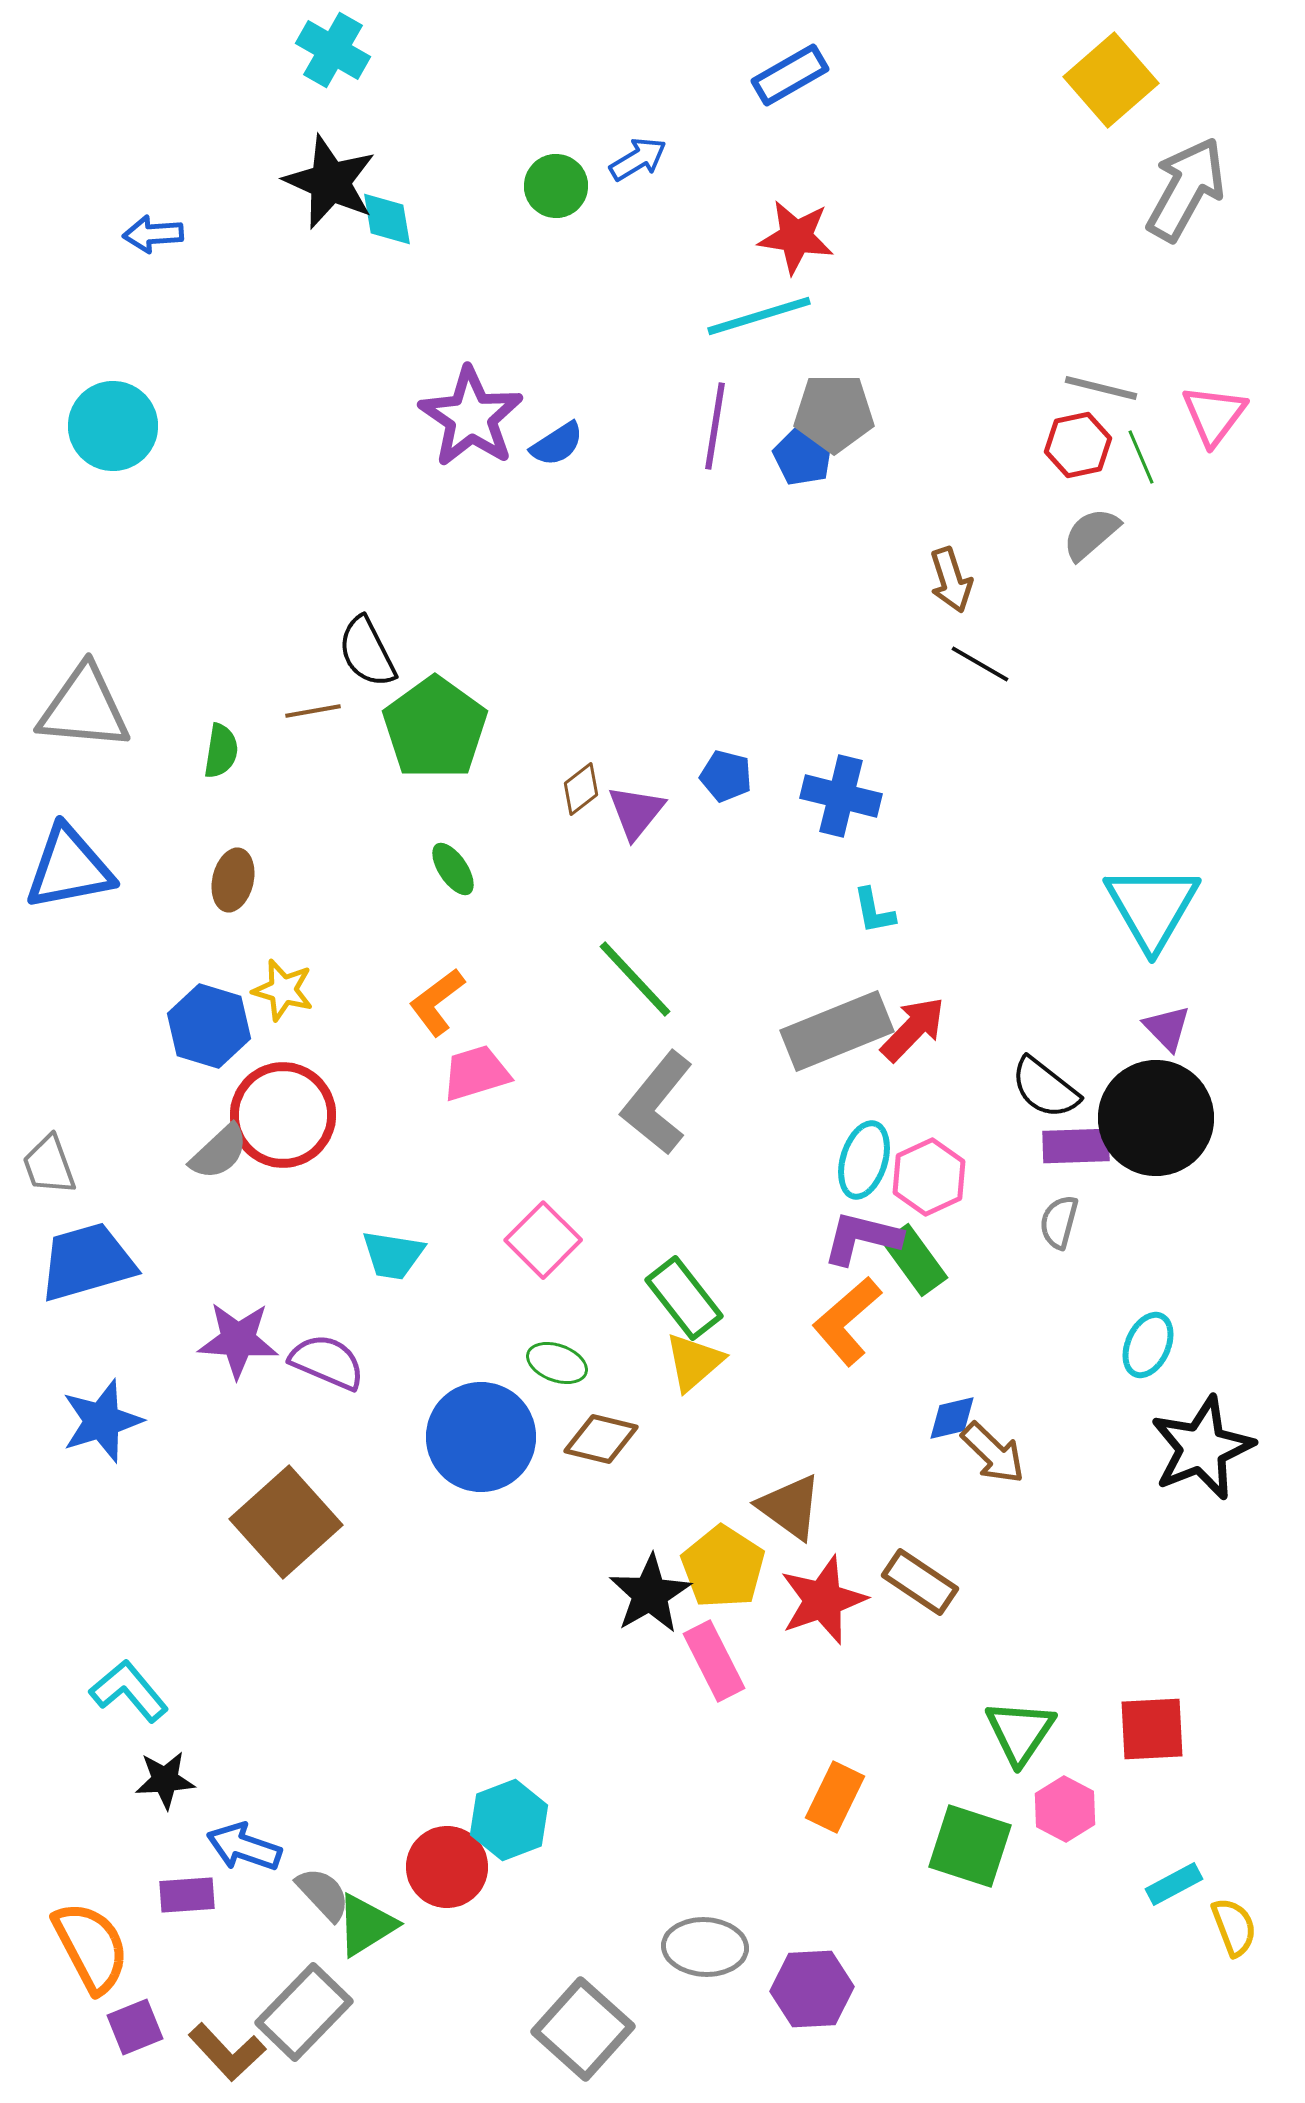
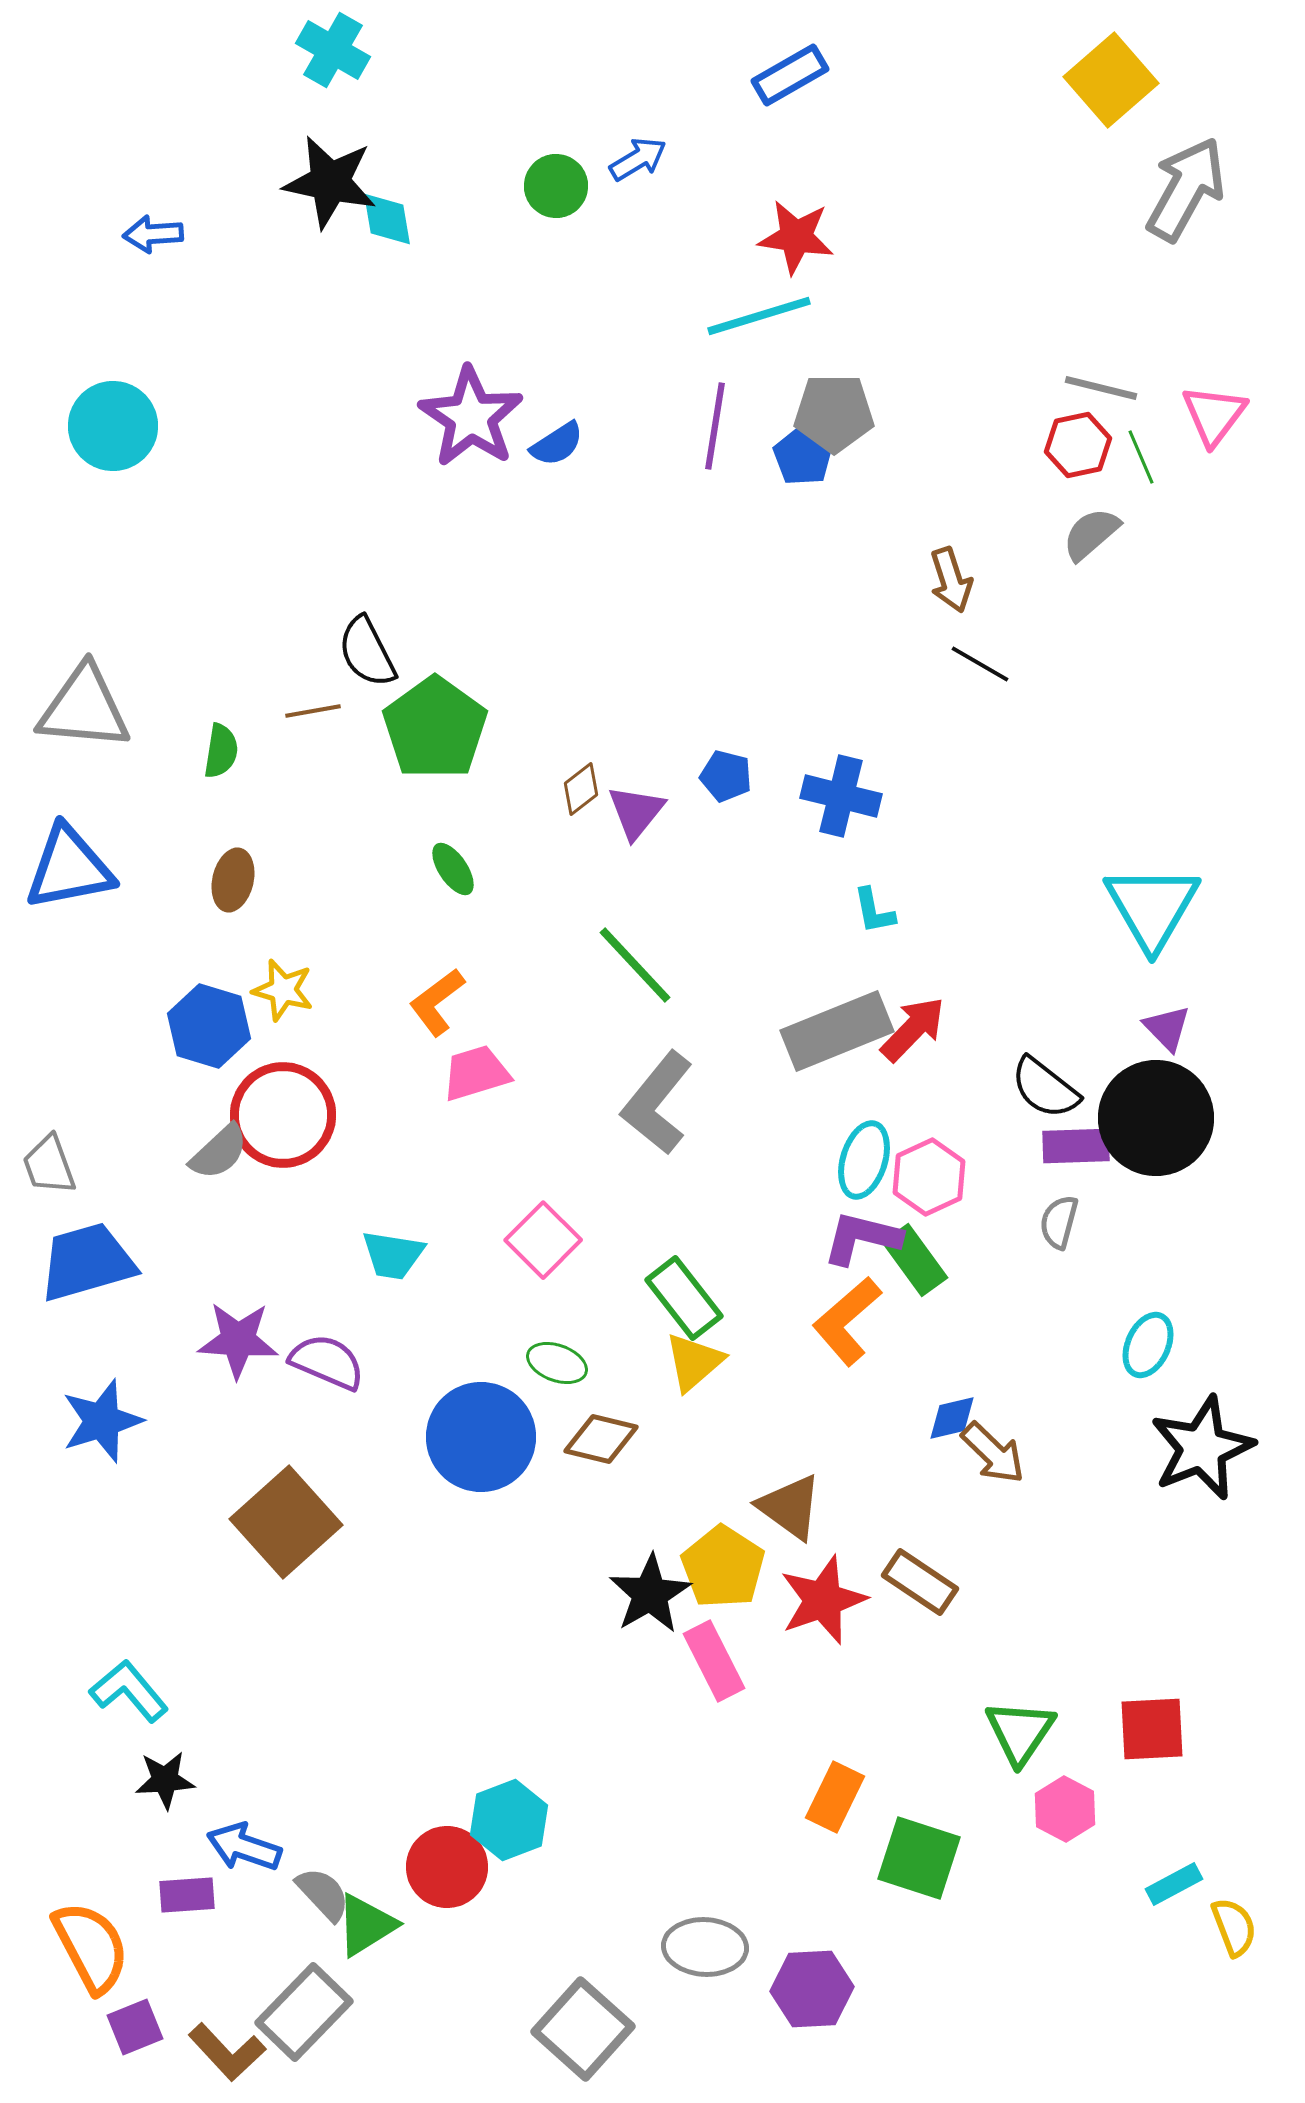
black star at (330, 182): rotated 12 degrees counterclockwise
blue pentagon at (803, 456): rotated 6 degrees clockwise
green line at (635, 979): moved 14 px up
green square at (970, 1846): moved 51 px left, 12 px down
